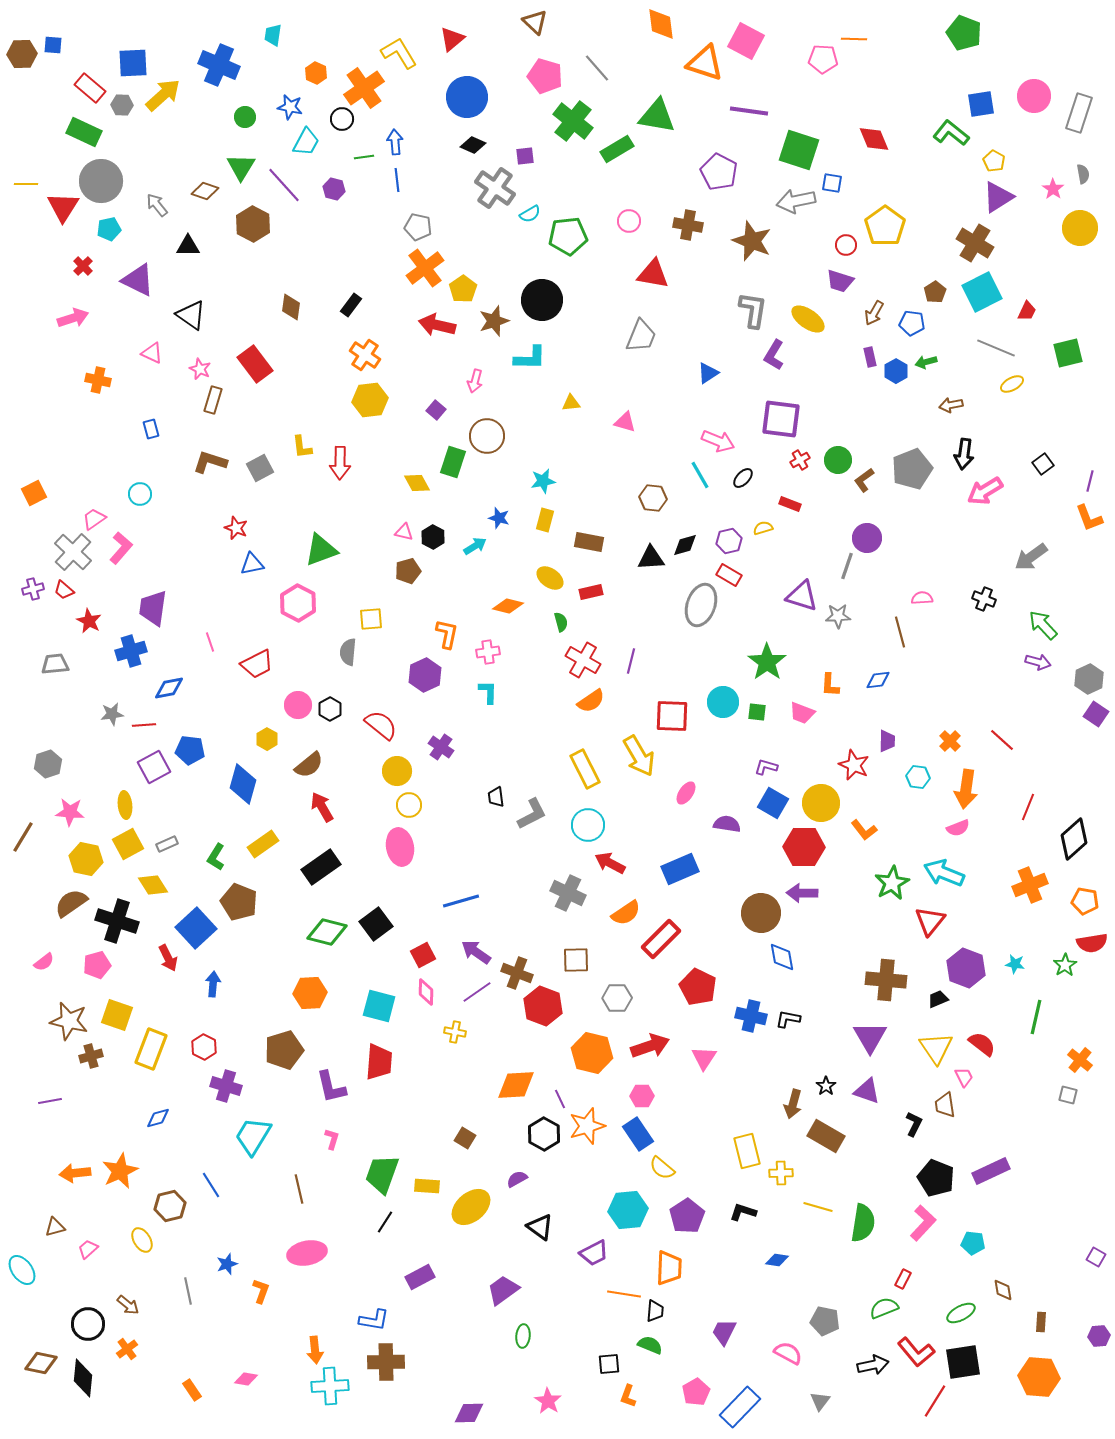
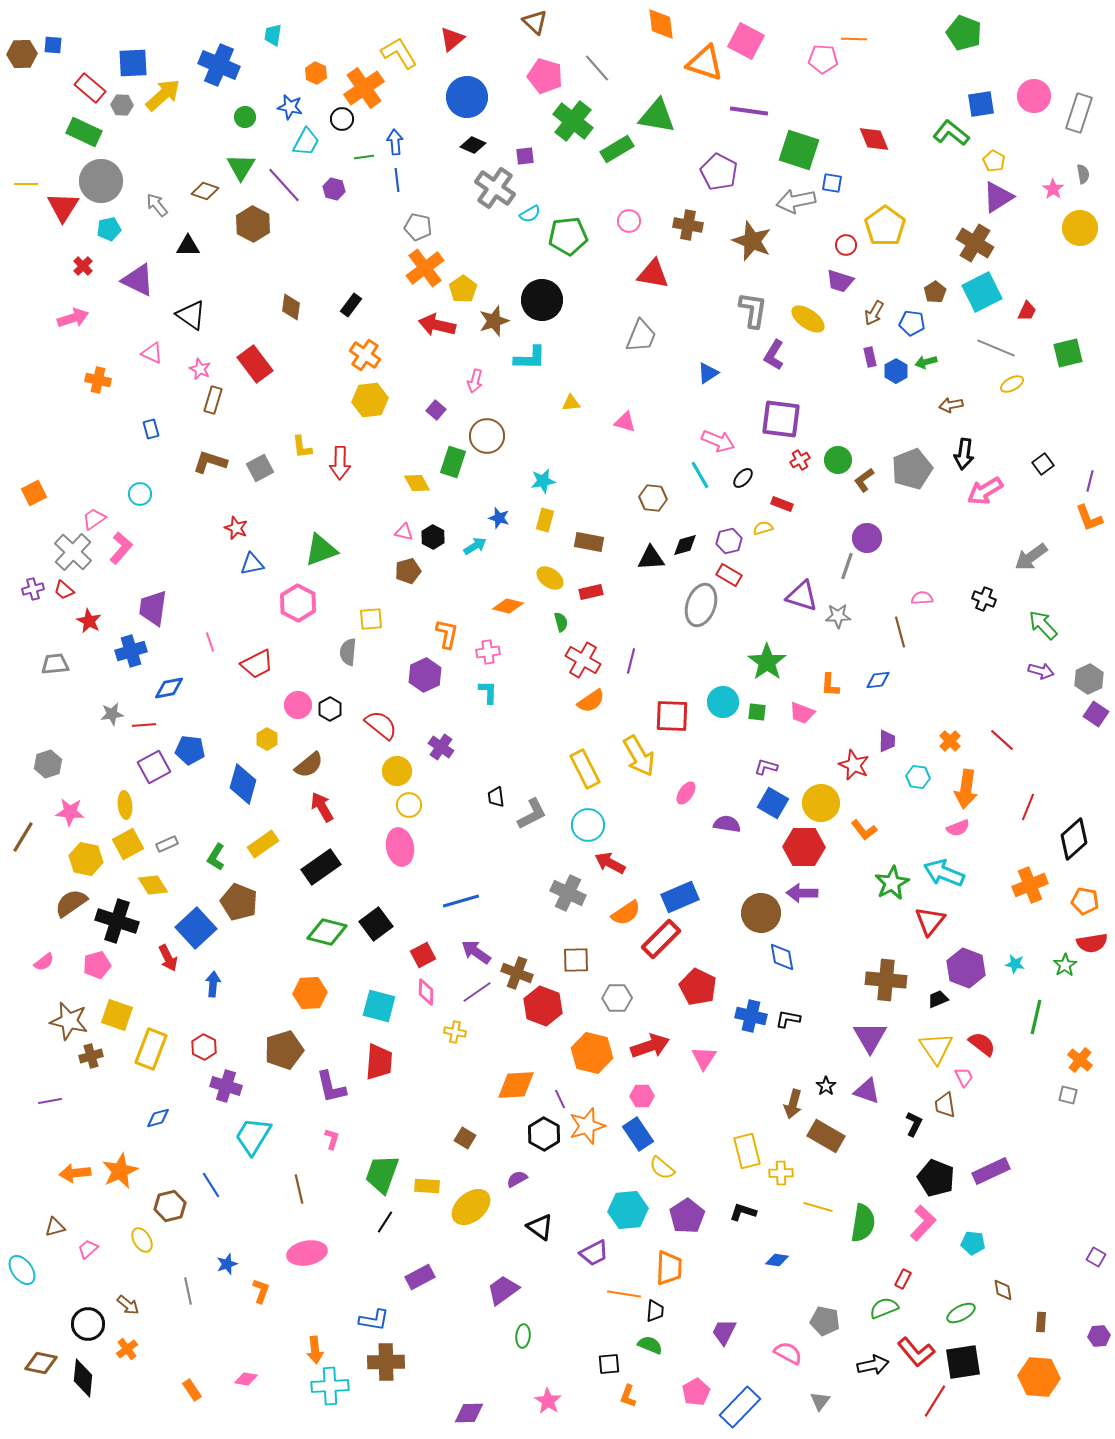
red rectangle at (790, 504): moved 8 px left
purple arrow at (1038, 662): moved 3 px right, 9 px down
blue rectangle at (680, 869): moved 28 px down
